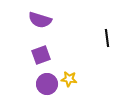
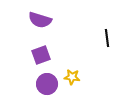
yellow star: moved 3 px right, 2 px up
